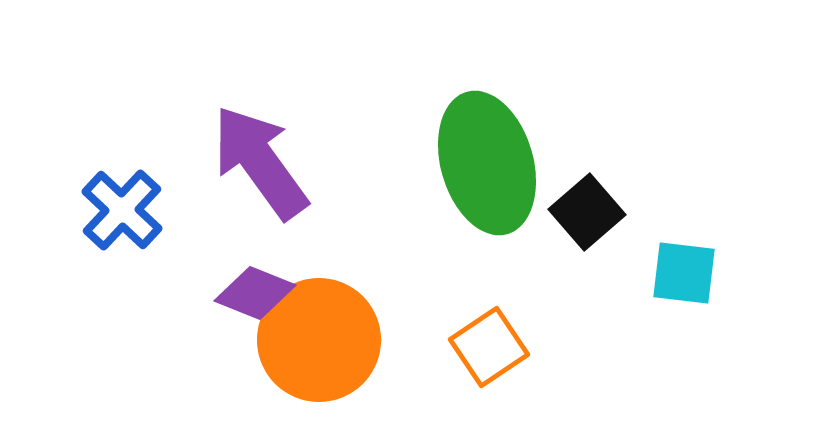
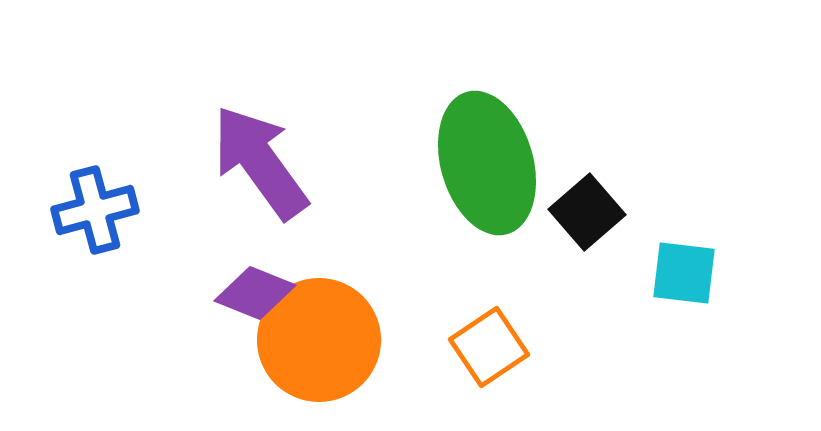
blue cross: moved 27 px left; rotated 32 degrees clockwise
